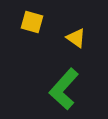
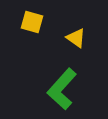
green L-shape: moved 2 px left
